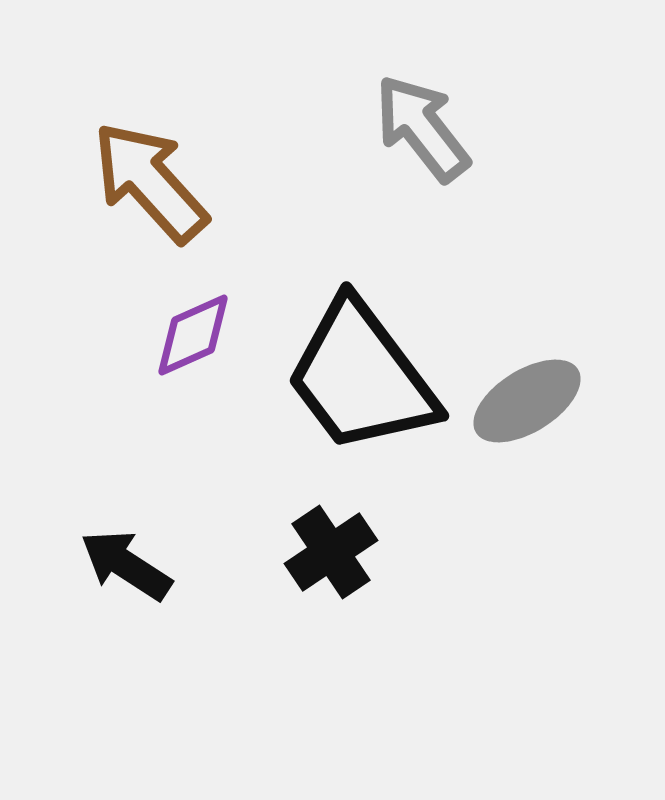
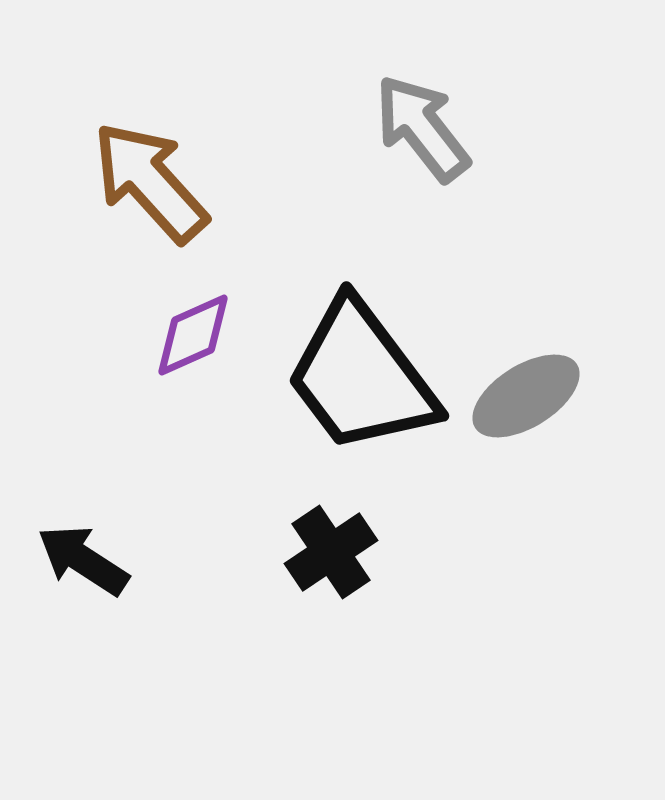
gray ellipse: moved 1 px left, 5 px up
black arrow: moved 43 px left, 5 px up
